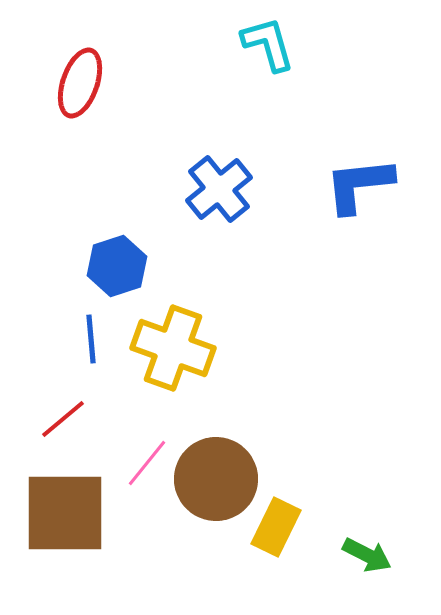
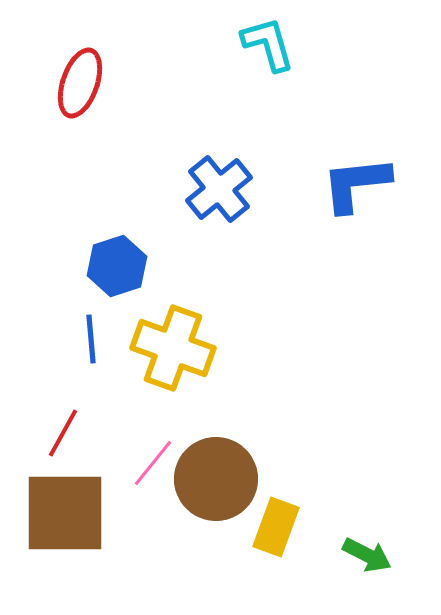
blue L-shape: moved 3 px left, 1 px up
red line: moved 14 px down; rotated 21 degrees counterclockwise
pink line: moved 6 px right
yellow rectangle: rotated 6 degrees counterclockwise
